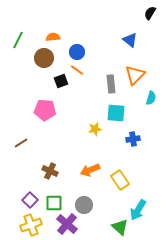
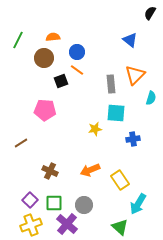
cyan arrow: moved 6 px up
